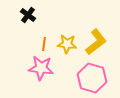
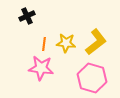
black cross: moved 1 px left, 1 px down; rotated 28 degrees clockwise
yellow star: moved 1 px left, 1 px up
